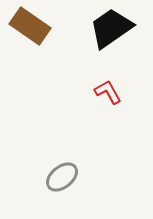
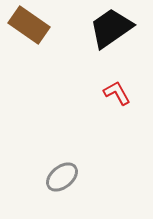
brown rectangle: moved 1 px left, 1 px up
red L-shape: moved 9 px right, 1 px down
